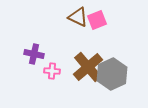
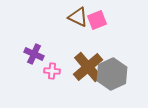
purple cross: rotated 12 degrees clockwise
